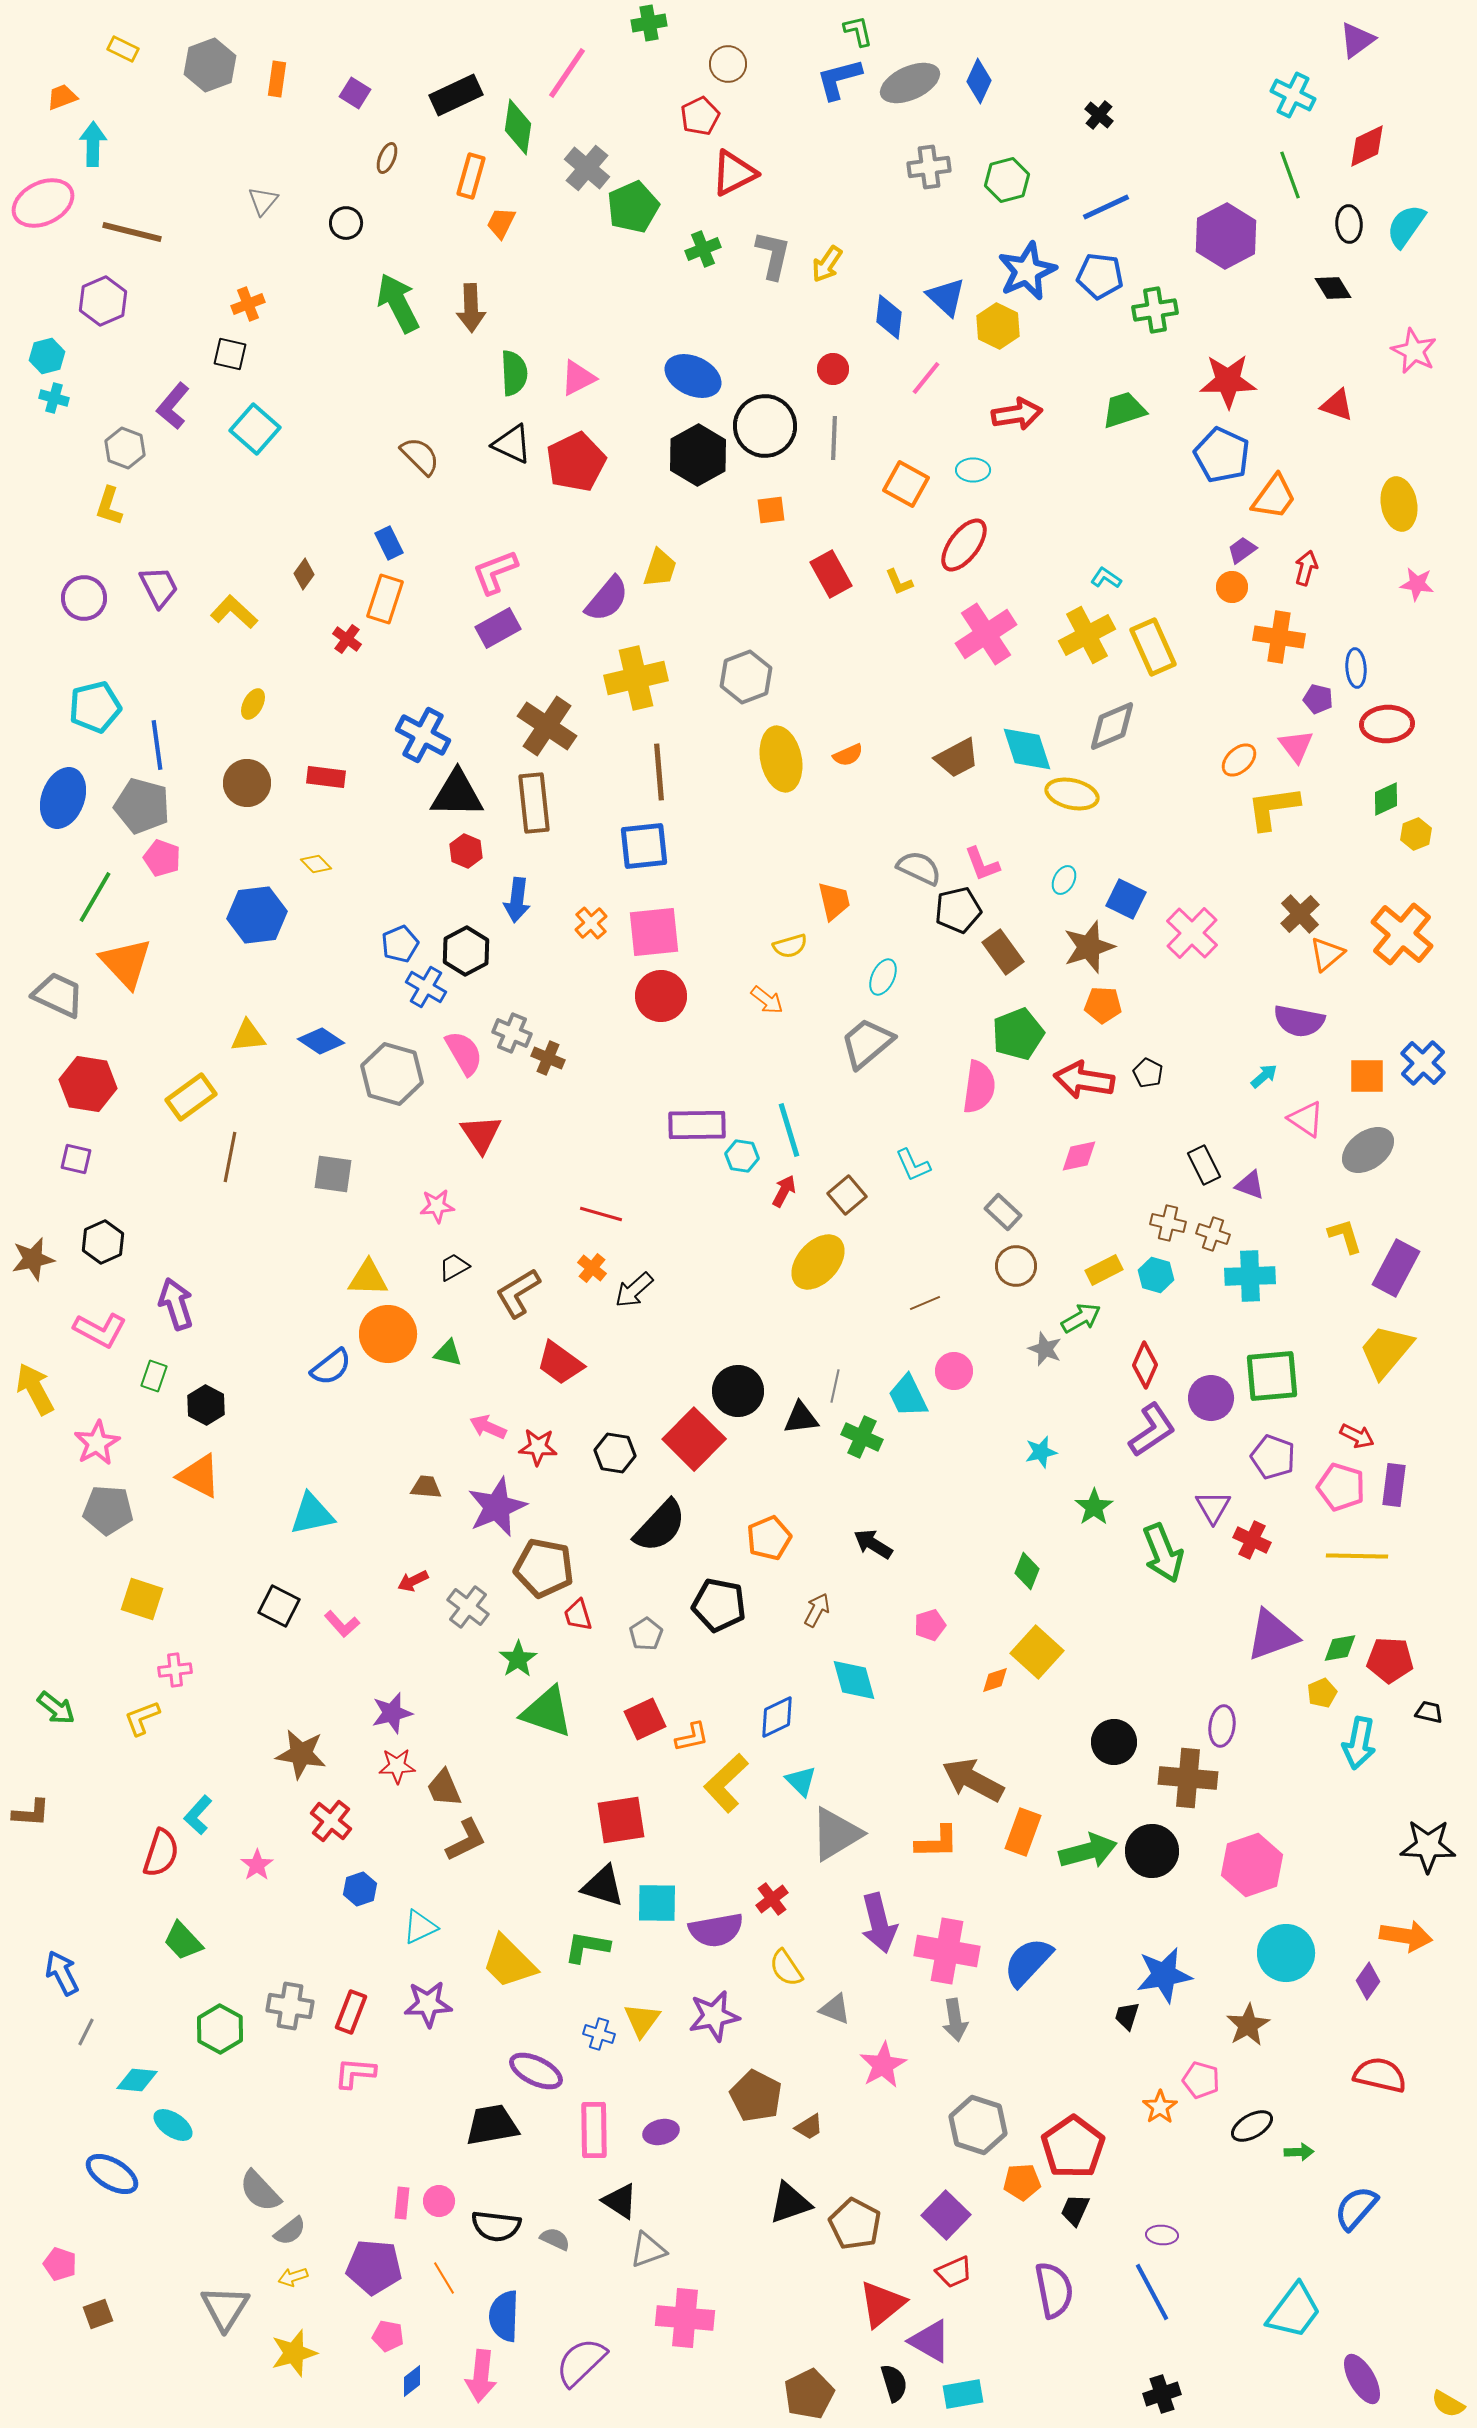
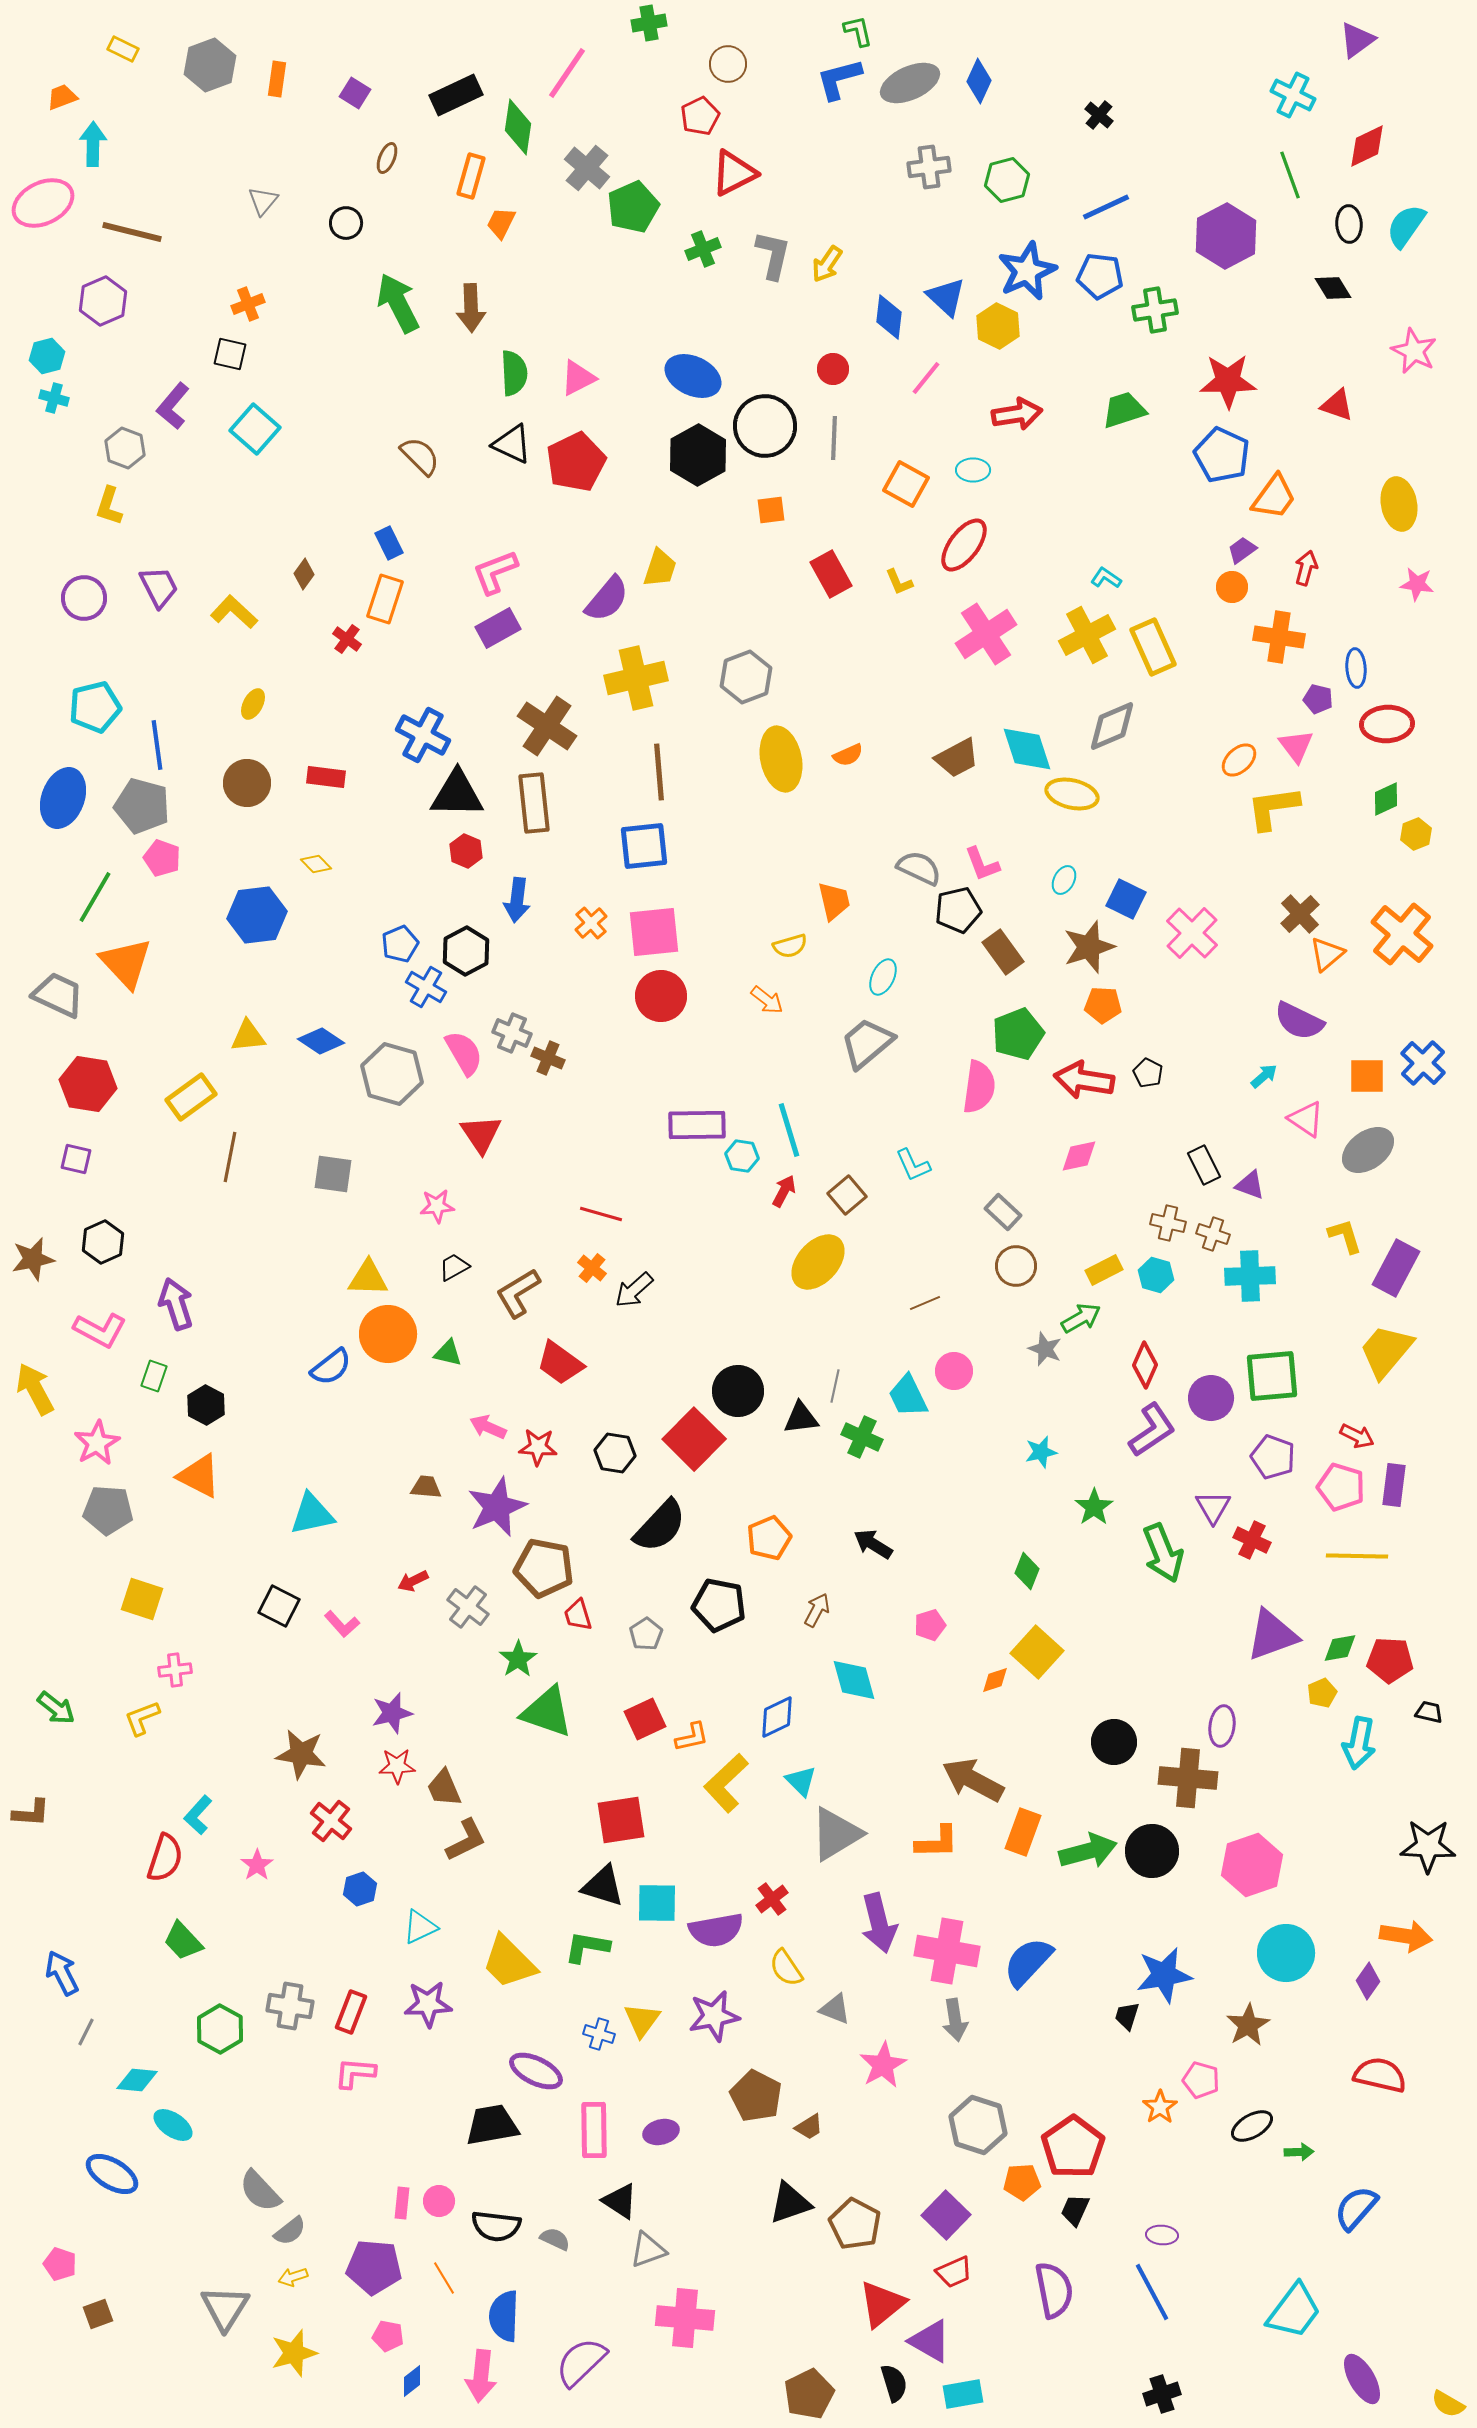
purple semicircle at (1299, 1021): rotated 15 degrees clockwise
red semicircle at (161, 1853): moved 4 px right, 5 px down
